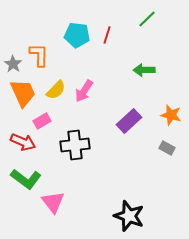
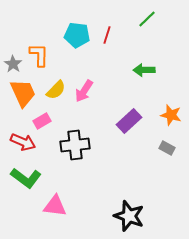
green L-shape: moved 1 px up
pink triangle: moved 2 px right, 4 px down; rotated 45 degrees counterclockwise
